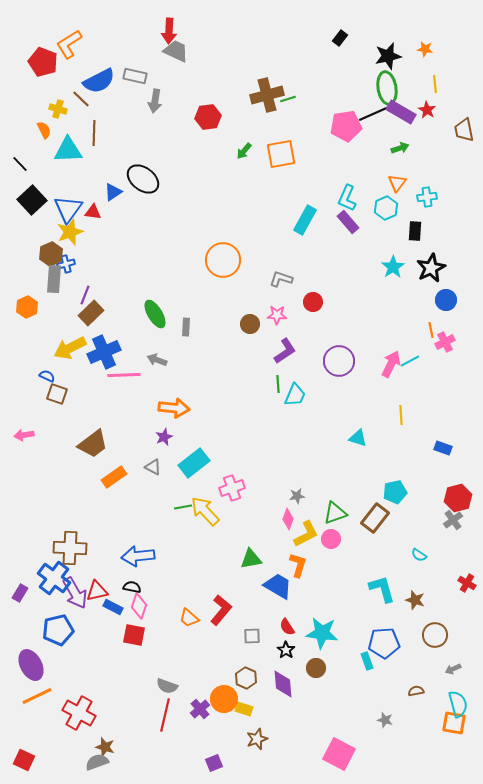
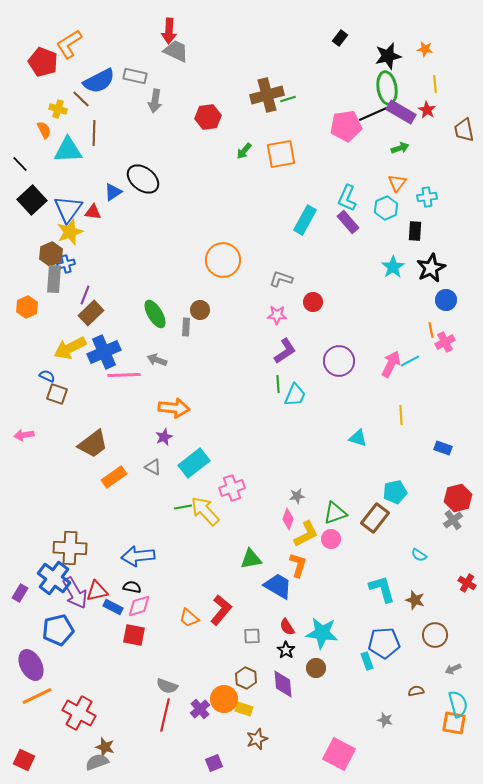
brown circle at (250, 324): moved 50 px left, 14 px up
pink diamond at (139, 606): rotated 55 degrees clockwise
